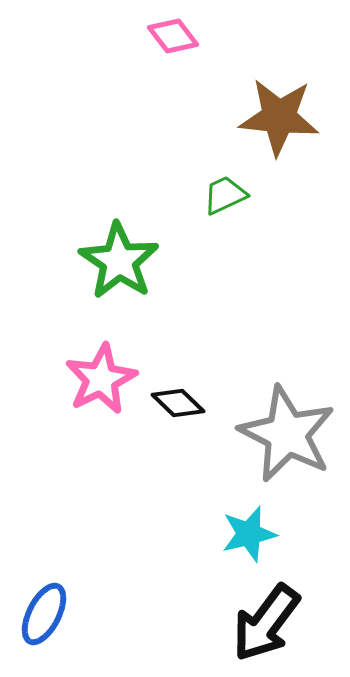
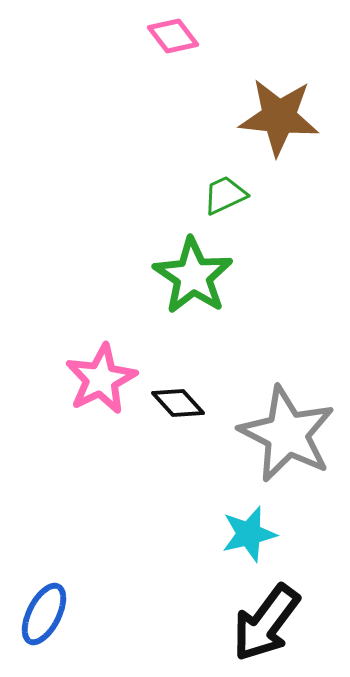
green star: moved 74 px right, 15 px down
black diamond: rotated 4 degrees clockwise
